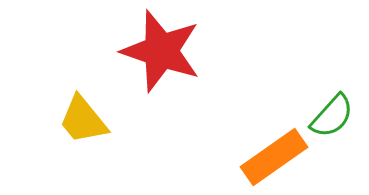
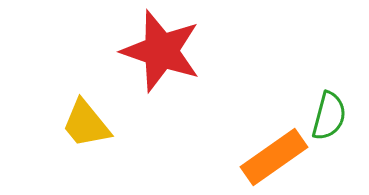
green semicircle: moved 3 px left; rotated 27 degrees counterclockwise
yellow trapezoid: moved 3 px right, 4 px down
